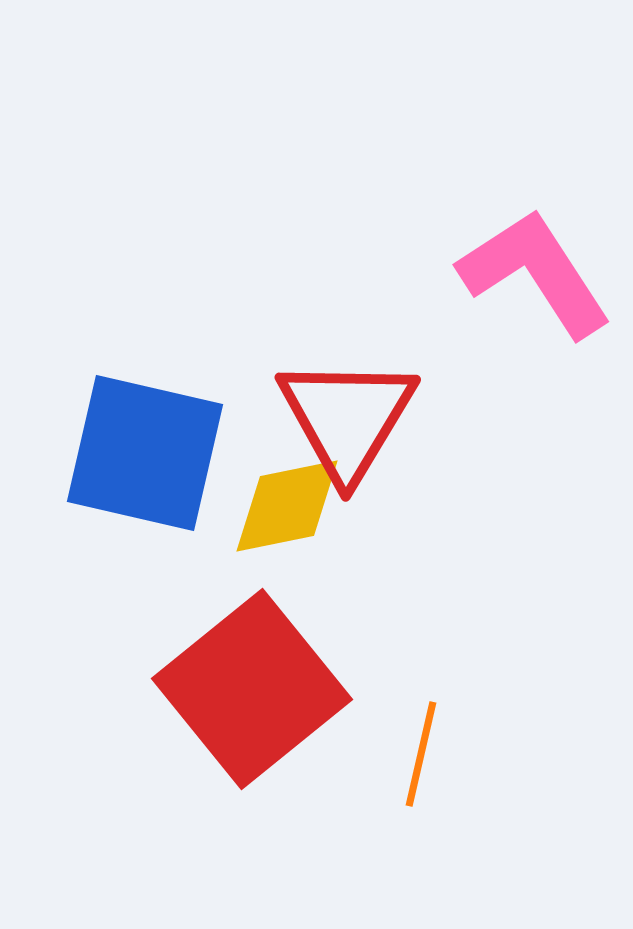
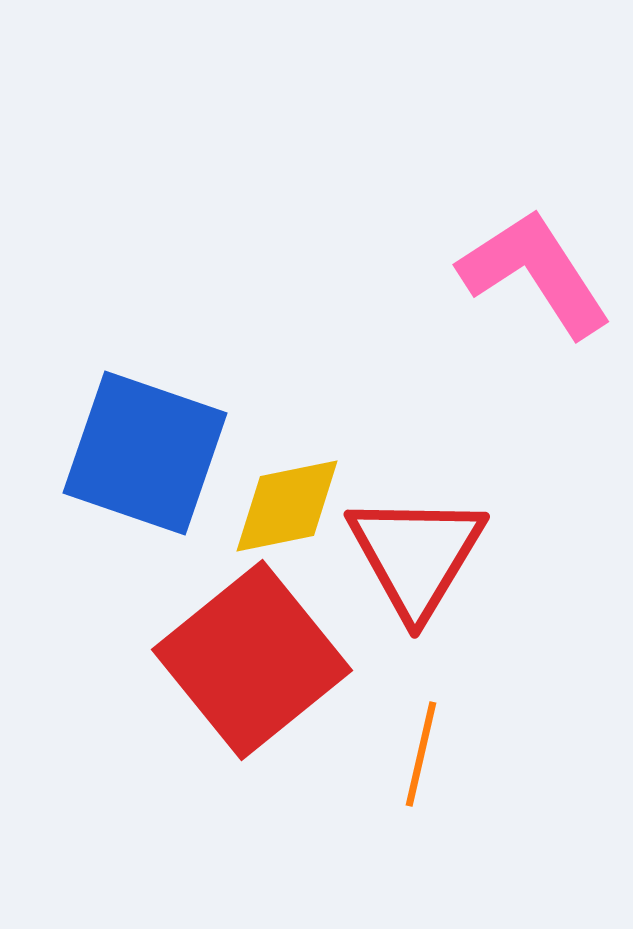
red triangle: moved 69 px right, 137 px down
blue square: rotated 6 degrees clockwise
red square: moved 29 px up
